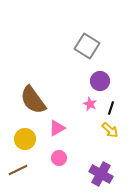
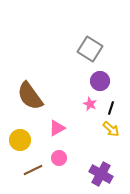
gray square: moved 3 px right, 3 px down
brown semicircle: moved 3 px left, 4 px up
yellow arrow: moved 1 px right, 1 px up
yellow circle: moved 5 px left, 1 px down
brown line: moved 15 px right
